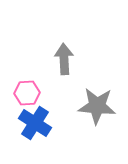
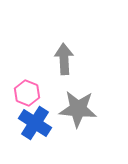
pink hexagon: rotated 25 degrees clockwise
gray star: moved 19 px left, 3 px down
